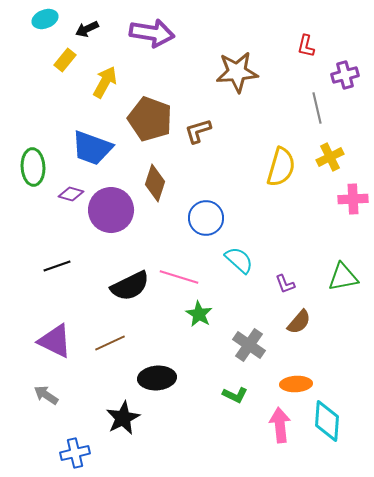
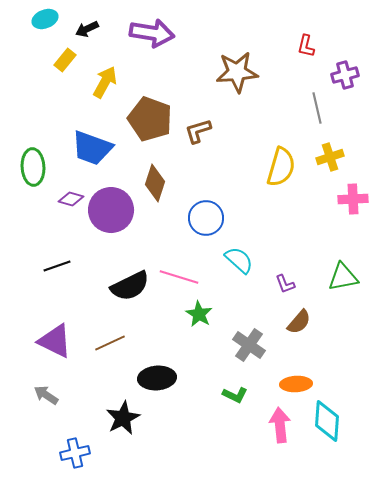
yellow cross: rotated 8 degrees clockwise
purple diamond: moved 5 px down
